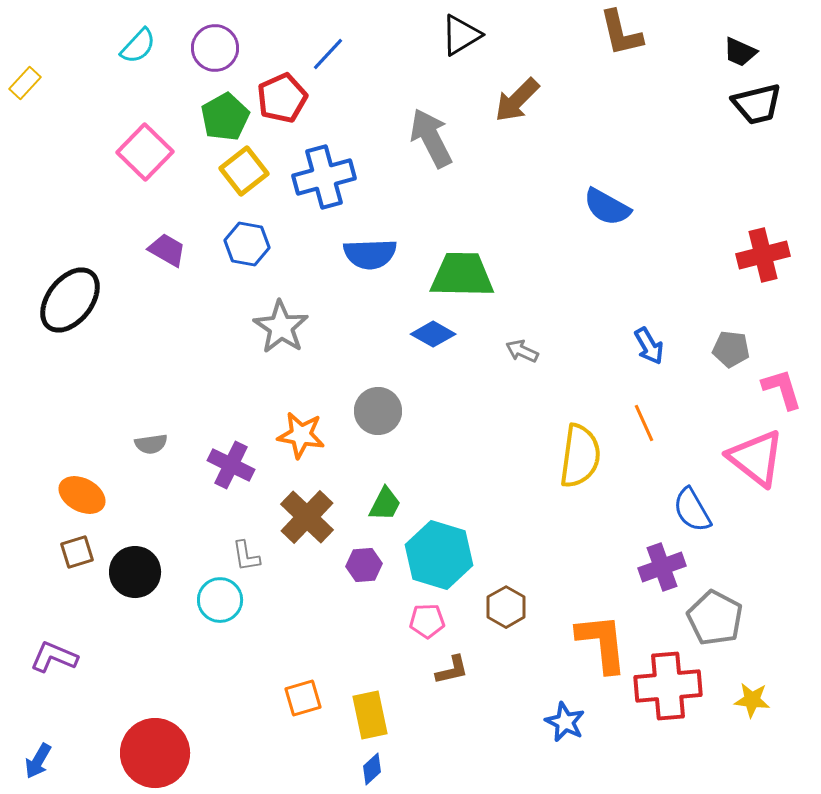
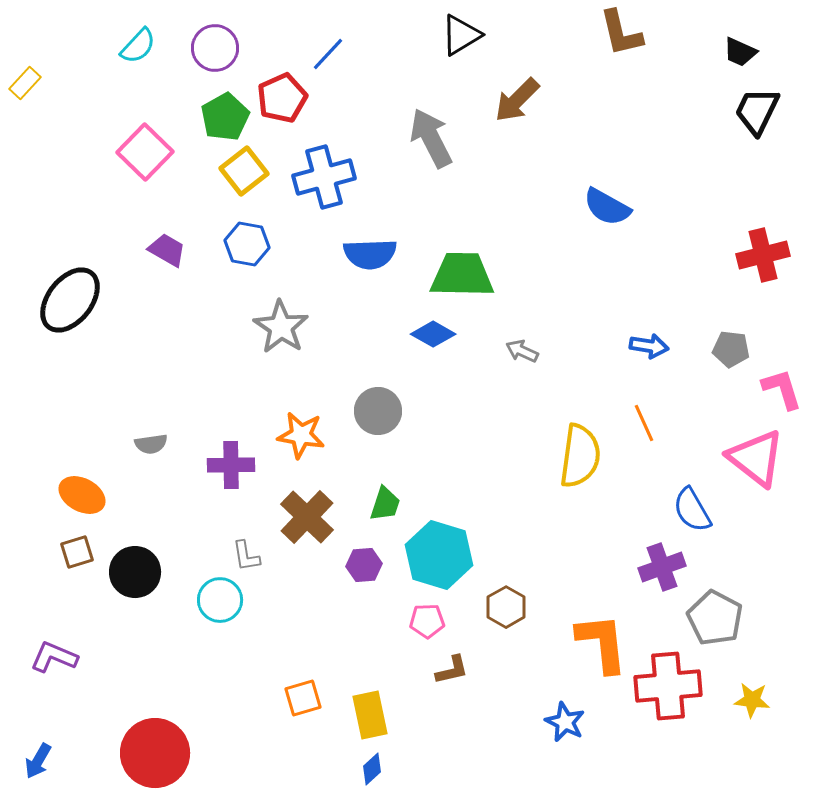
black trapezoid at (757, 104): moved 7 px down; rotated 130 degrees clockwise
blue arrow at (649, 346): rotated 51 degrees counterclockwise
purple cross at (231, 465): rotated 27 degrees counterclockwise
green trapezoid at (385, 504): rotated 9 degrees counterclockwise
